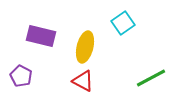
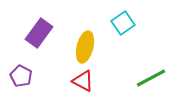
purple rectangle: moved 2 px left, 3 px up; rotated 68 degrees counterclockwise
